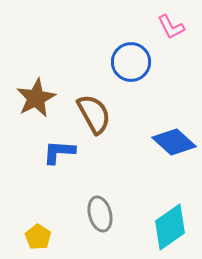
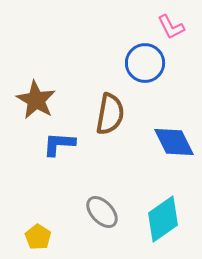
blue circle: moved 14 px right, 1 px down
brown star: moved 2 px down; rotated 15 degrees counterclockwise
brown semicircle: moved 16 px right; rotated 39 degrees clockwise
blue diamond: rotated 21 degrees clockwise
blue L-shape: moved 8 px up
gray ellipse: moved 2 px right, 2 px up; rotated 28 degrees counterclockwise
cyan diamond: moved 7 px left, 8 px up
